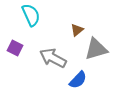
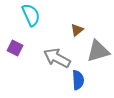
gray triangle: moved 2 px right, 2 px down
gray arrow: moved 4 px right
blue semicircle: rotated 48 degrees counterclockwise
